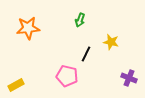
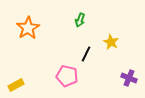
orange star: rotated 25 degrees counterclockwise
yellow star: rotated 14 degrees clockwise
